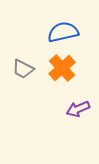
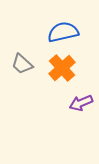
gray trapezoid: moved 1 px left, 5 px up; rotated 15 degrees clockwise
purple arrow: moved 3 px right, 6 px up
